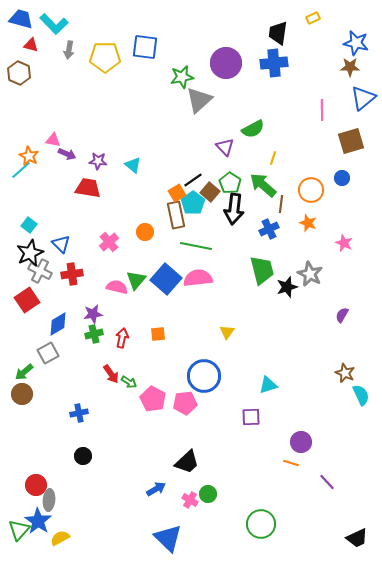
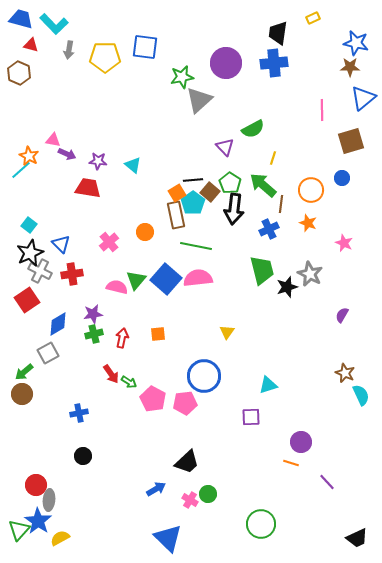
black line at (193, 180): rotated 30 degrees clockwise
